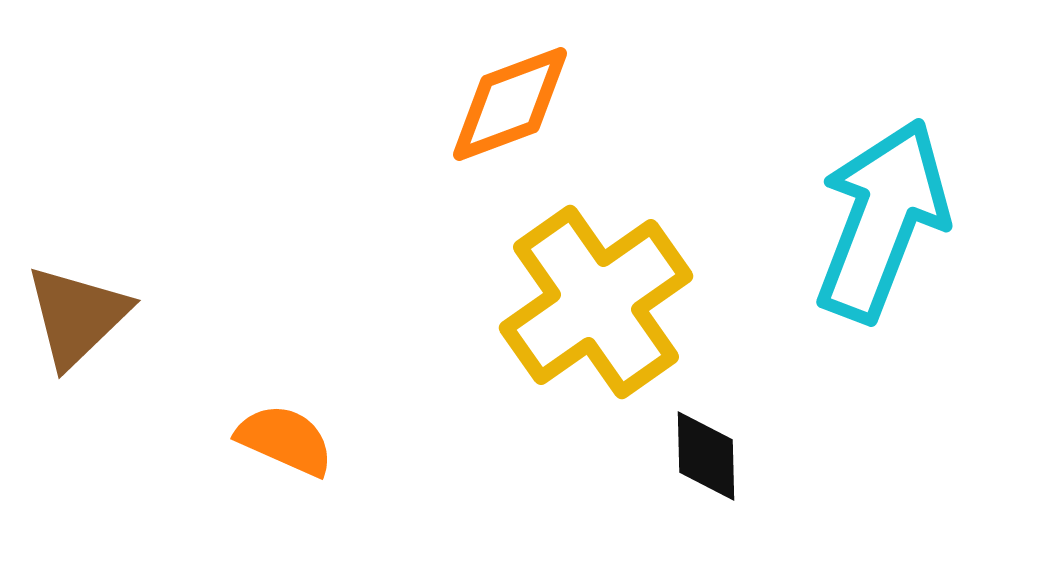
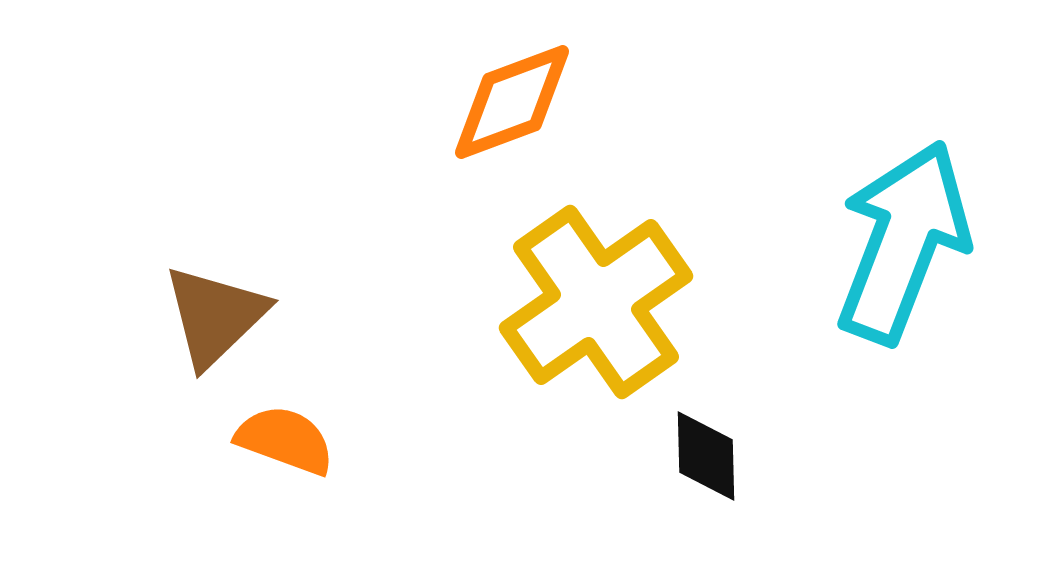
orange diamond: moved 2 px right, 2 px up
cyan arrow: moved 21 px right, 22 px down
brown triangle: moved 138 px right
orange semicircle: rotated 4 degrees counterclockwise
